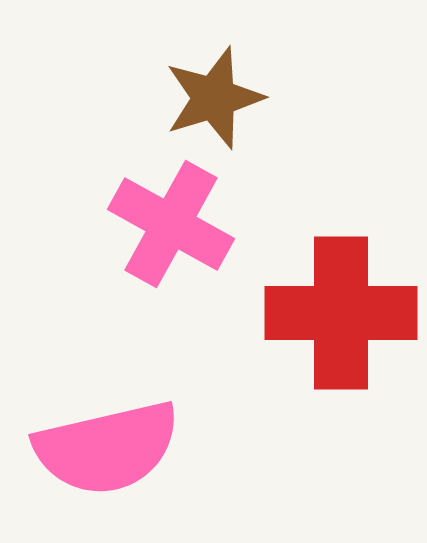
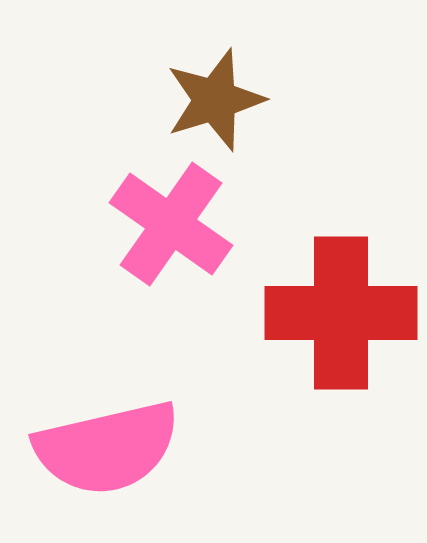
brown star: moved 1 px right, 2 px down
pink cross: rotated 6 degrees clockwise
